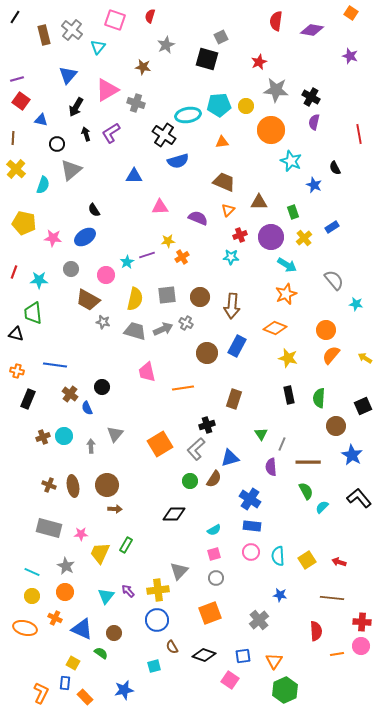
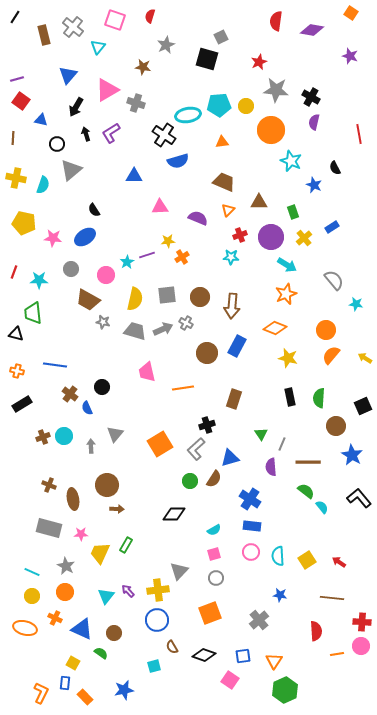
gray cross at (72, 30): moved 1 px right, 3 px up
yellow cross at (16, 169): moved 9 px down; rotated 30 degrees counterclockwise
black rectangle at (289, 395): moved 1 px right, 2 px down
black rectangle at (28, 399): moved 6 px left, 5 px down; rotated 36 degrees clockwise
brown ellipse at (73, 486): moved 13 px down
green semicircle at (306, 491): rotated 24 degrees counterclockwise
cyan semicircle at (322, 507): rotated 96 degrees clockwise
brown arrow at (115, 509): moved 2 px right
red arrow at (339, 562): rotated 16 degrees clockwise
